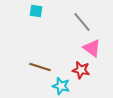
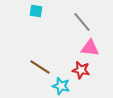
pink triangle: moved 2 px left; rotated 30 degrees counterclockwise
brown line: rotated 15 degrees clockwise
